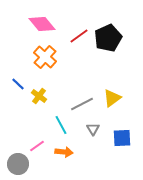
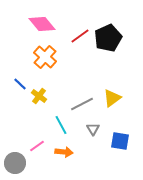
red line: moved 1 px right
blue line: moved 2 px right
blue square: moved 2 px left, 3 px down; rotated 12 degrees clockwise
gray circle: moved 3 px left, 1 px up
